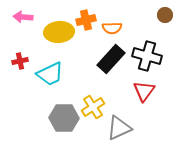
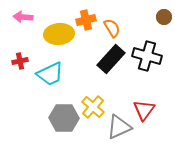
brown circle: moved 1 px left, 2 px down
orange semicircle: rotated 120 degrees counterclockwise
yellow ellipse: moved 2 px down
red triangle: moved 19 px down
yellow cross: rotated 15 degrees counterclockwise
gray triangle: moved 1 px up
